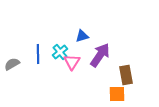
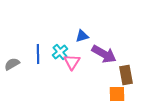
purple arrow: moved 4 px right, 1 px up; rotated 85 degrees clockwise
